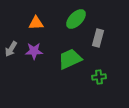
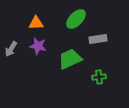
gray rectangle: moved 1 px down; rotated 66 degrees clockwise
purple star: moved 4 px right, 5 px up; rotated 12 degrees clockwise
